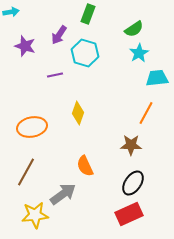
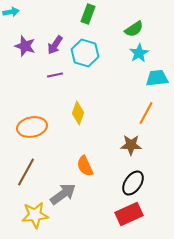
purple arrow: moved 4 px left, 10 px down
